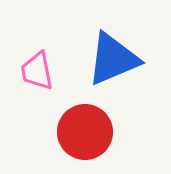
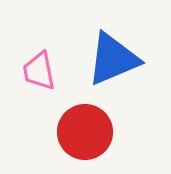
pink trapezoid: moved 2 px right
